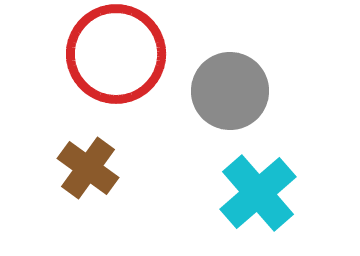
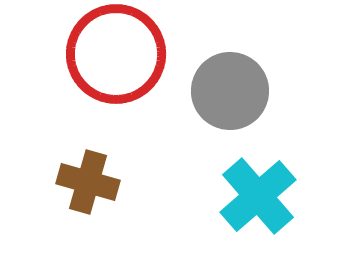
brown cross: moved 14 px down; rotated 20 degrees counterclockwise
cyan cross: moved 3 px down
